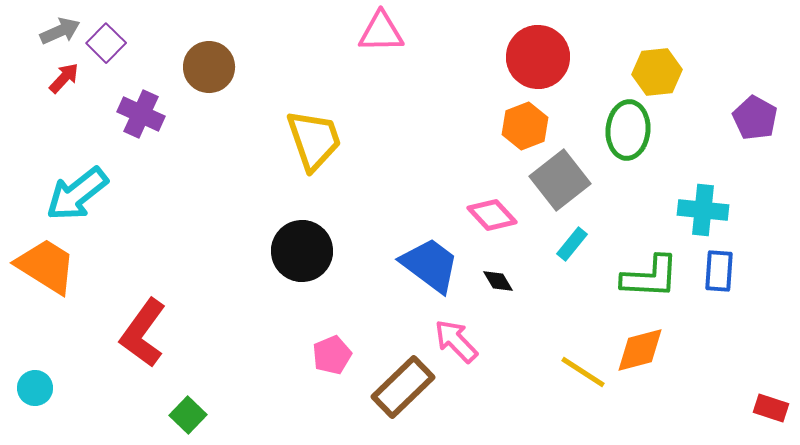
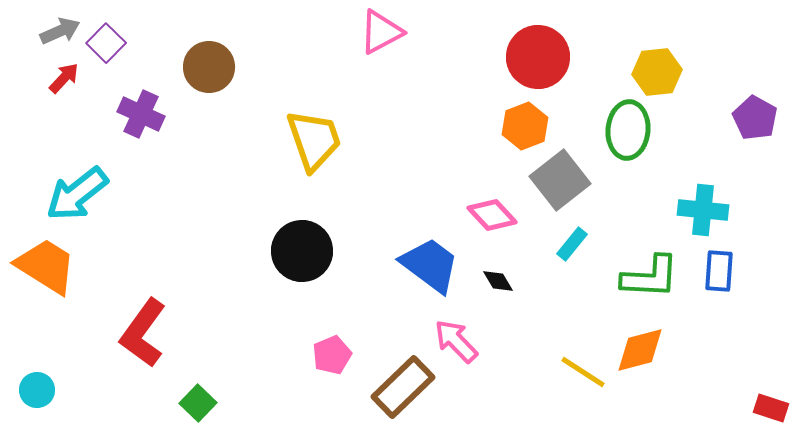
pink triangle: rotated 27 degrees counterclockwise
cyan circle: moved 2 px right, 2 px down
green square: moved 10 px right, 12 px up
